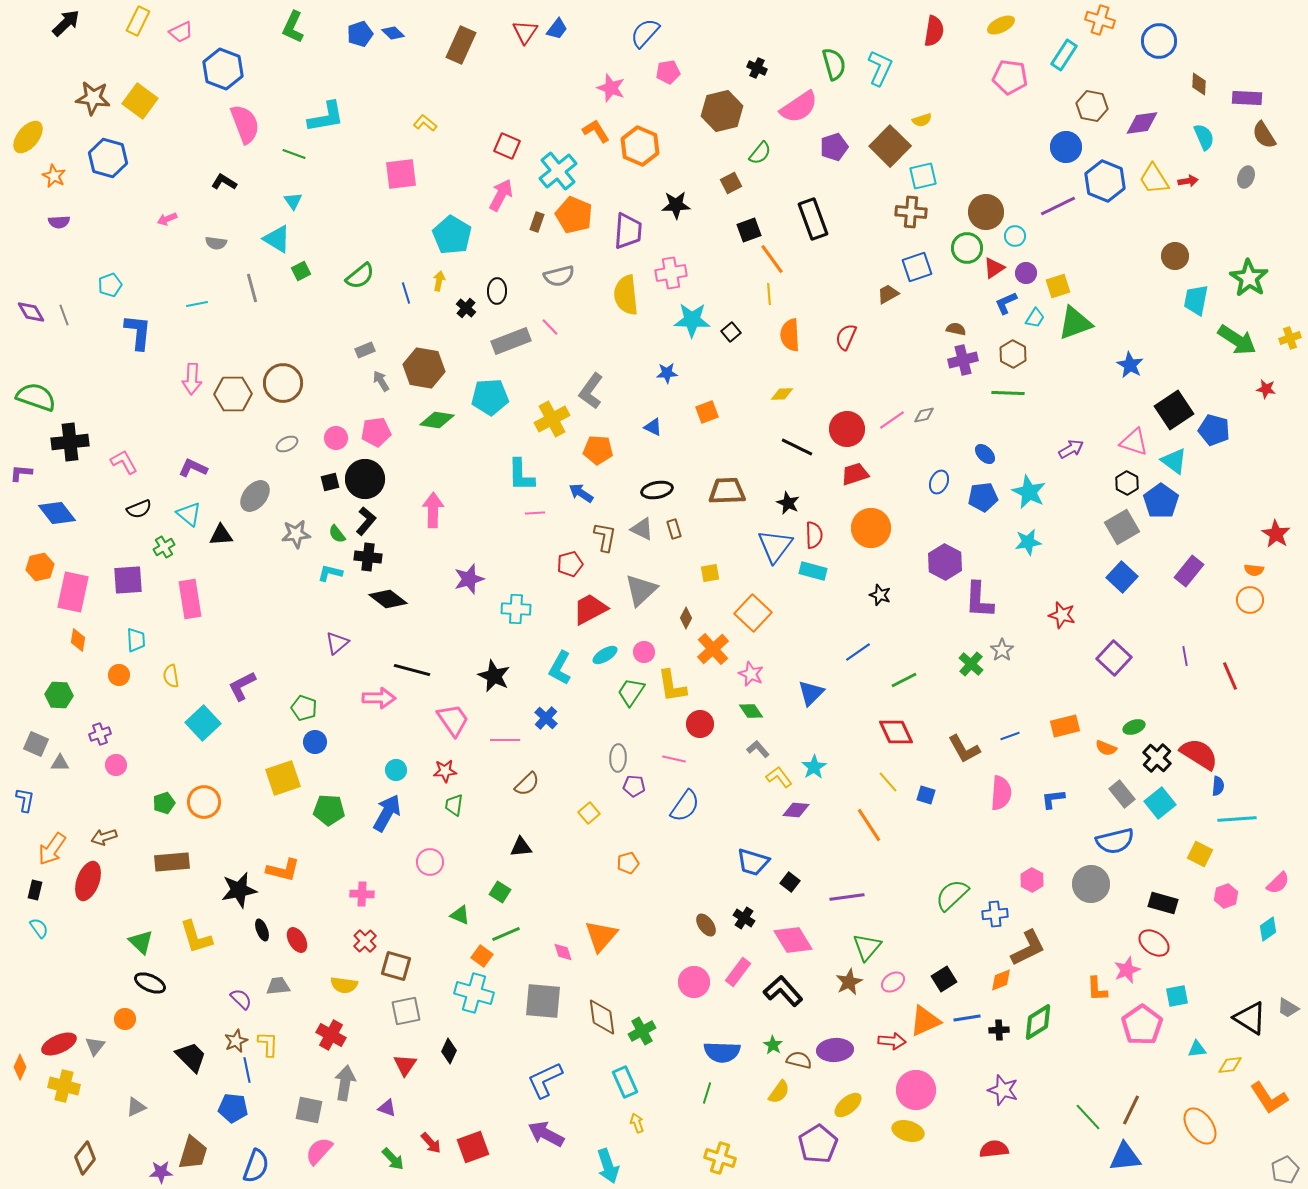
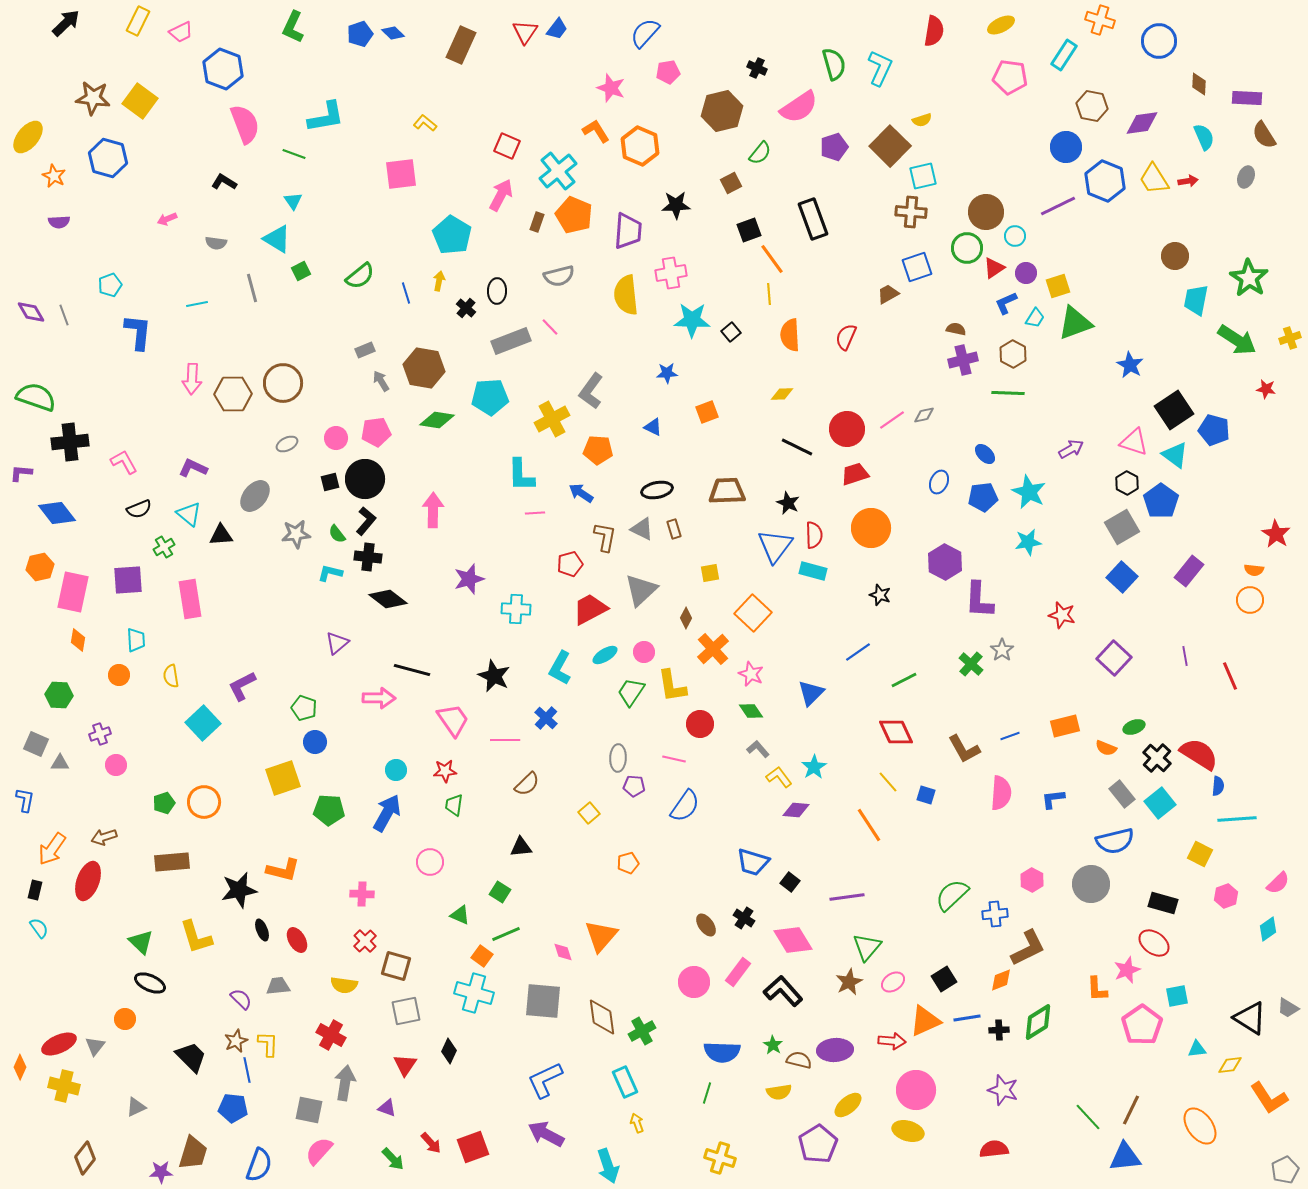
cyan triangle at (1174, 461): moved 1 px right, 6 px up
yellow semicircle at (779, 1092): rotated 45 degrees clockwise
blue semicircle at (256, 1166): moved 3 px right, 1 px up
